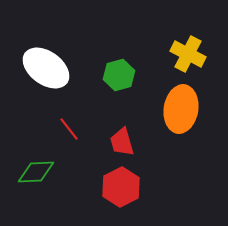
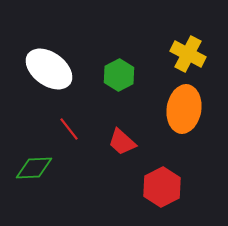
white ellipse: moved 3 px right, 1 px down
green hexagon: rotated 12 degrees counterclockwise
orange ellipse: moved 3 px right
red trapezoid: rotated 32 degrees counterclockwise
green diamond: moved 2 px left, 4 px up
red hexagon: moved 41 px right
